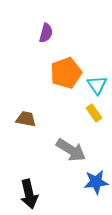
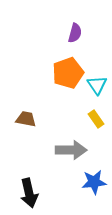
purple semicircle: moved 29 px right
orange pentagon: moved 2 px right
yellow rectangle: moved 2 px right, 6 px down
gray arrow: rotated 32 degrees counterclockwise
blue star: moved 2 px left
black arrow: moved 1 px up
